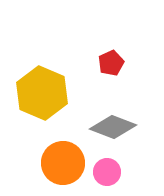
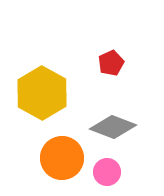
yellow hexagon: rotated 6 degrees clockwise
orange circle: moved 1 px left, 5 px up
